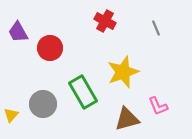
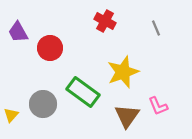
green rectangle: rotated 24 degrees counterclockwise
brown triangle: moved 3 px up; rotated 40 degrees counterclockwise
